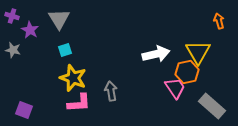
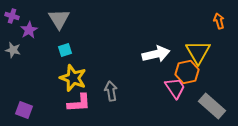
purple star: moved 1 px left; rotated 12 degrees clockwise
